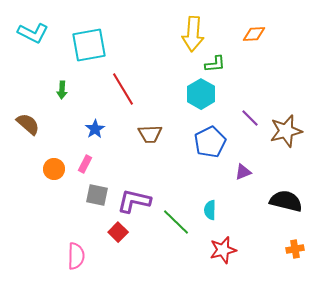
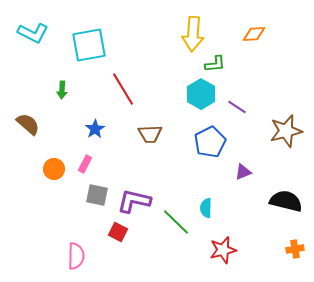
purple line: moved 13 px left, 11 px up; rotated 12 degrees counterclockwise
cyan semicircle: moved 4 px left, 2 px up
red square: rotated 18 degrees counterclockwise
